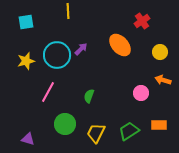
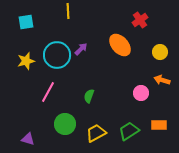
red cross: moved 2 px left, 1 px up
orange arrow: moved 1 px left
yellow trapezoid: rotated 35 degrees clockwise
